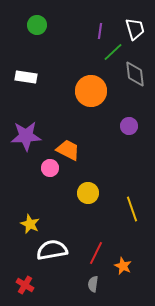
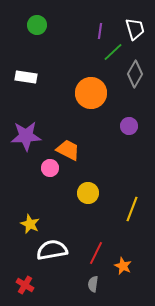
gray diamond: rotated 36 degrees clockwise
orange circle: moved 2 px down
yellow line: rotated 40 degrees clockwise
